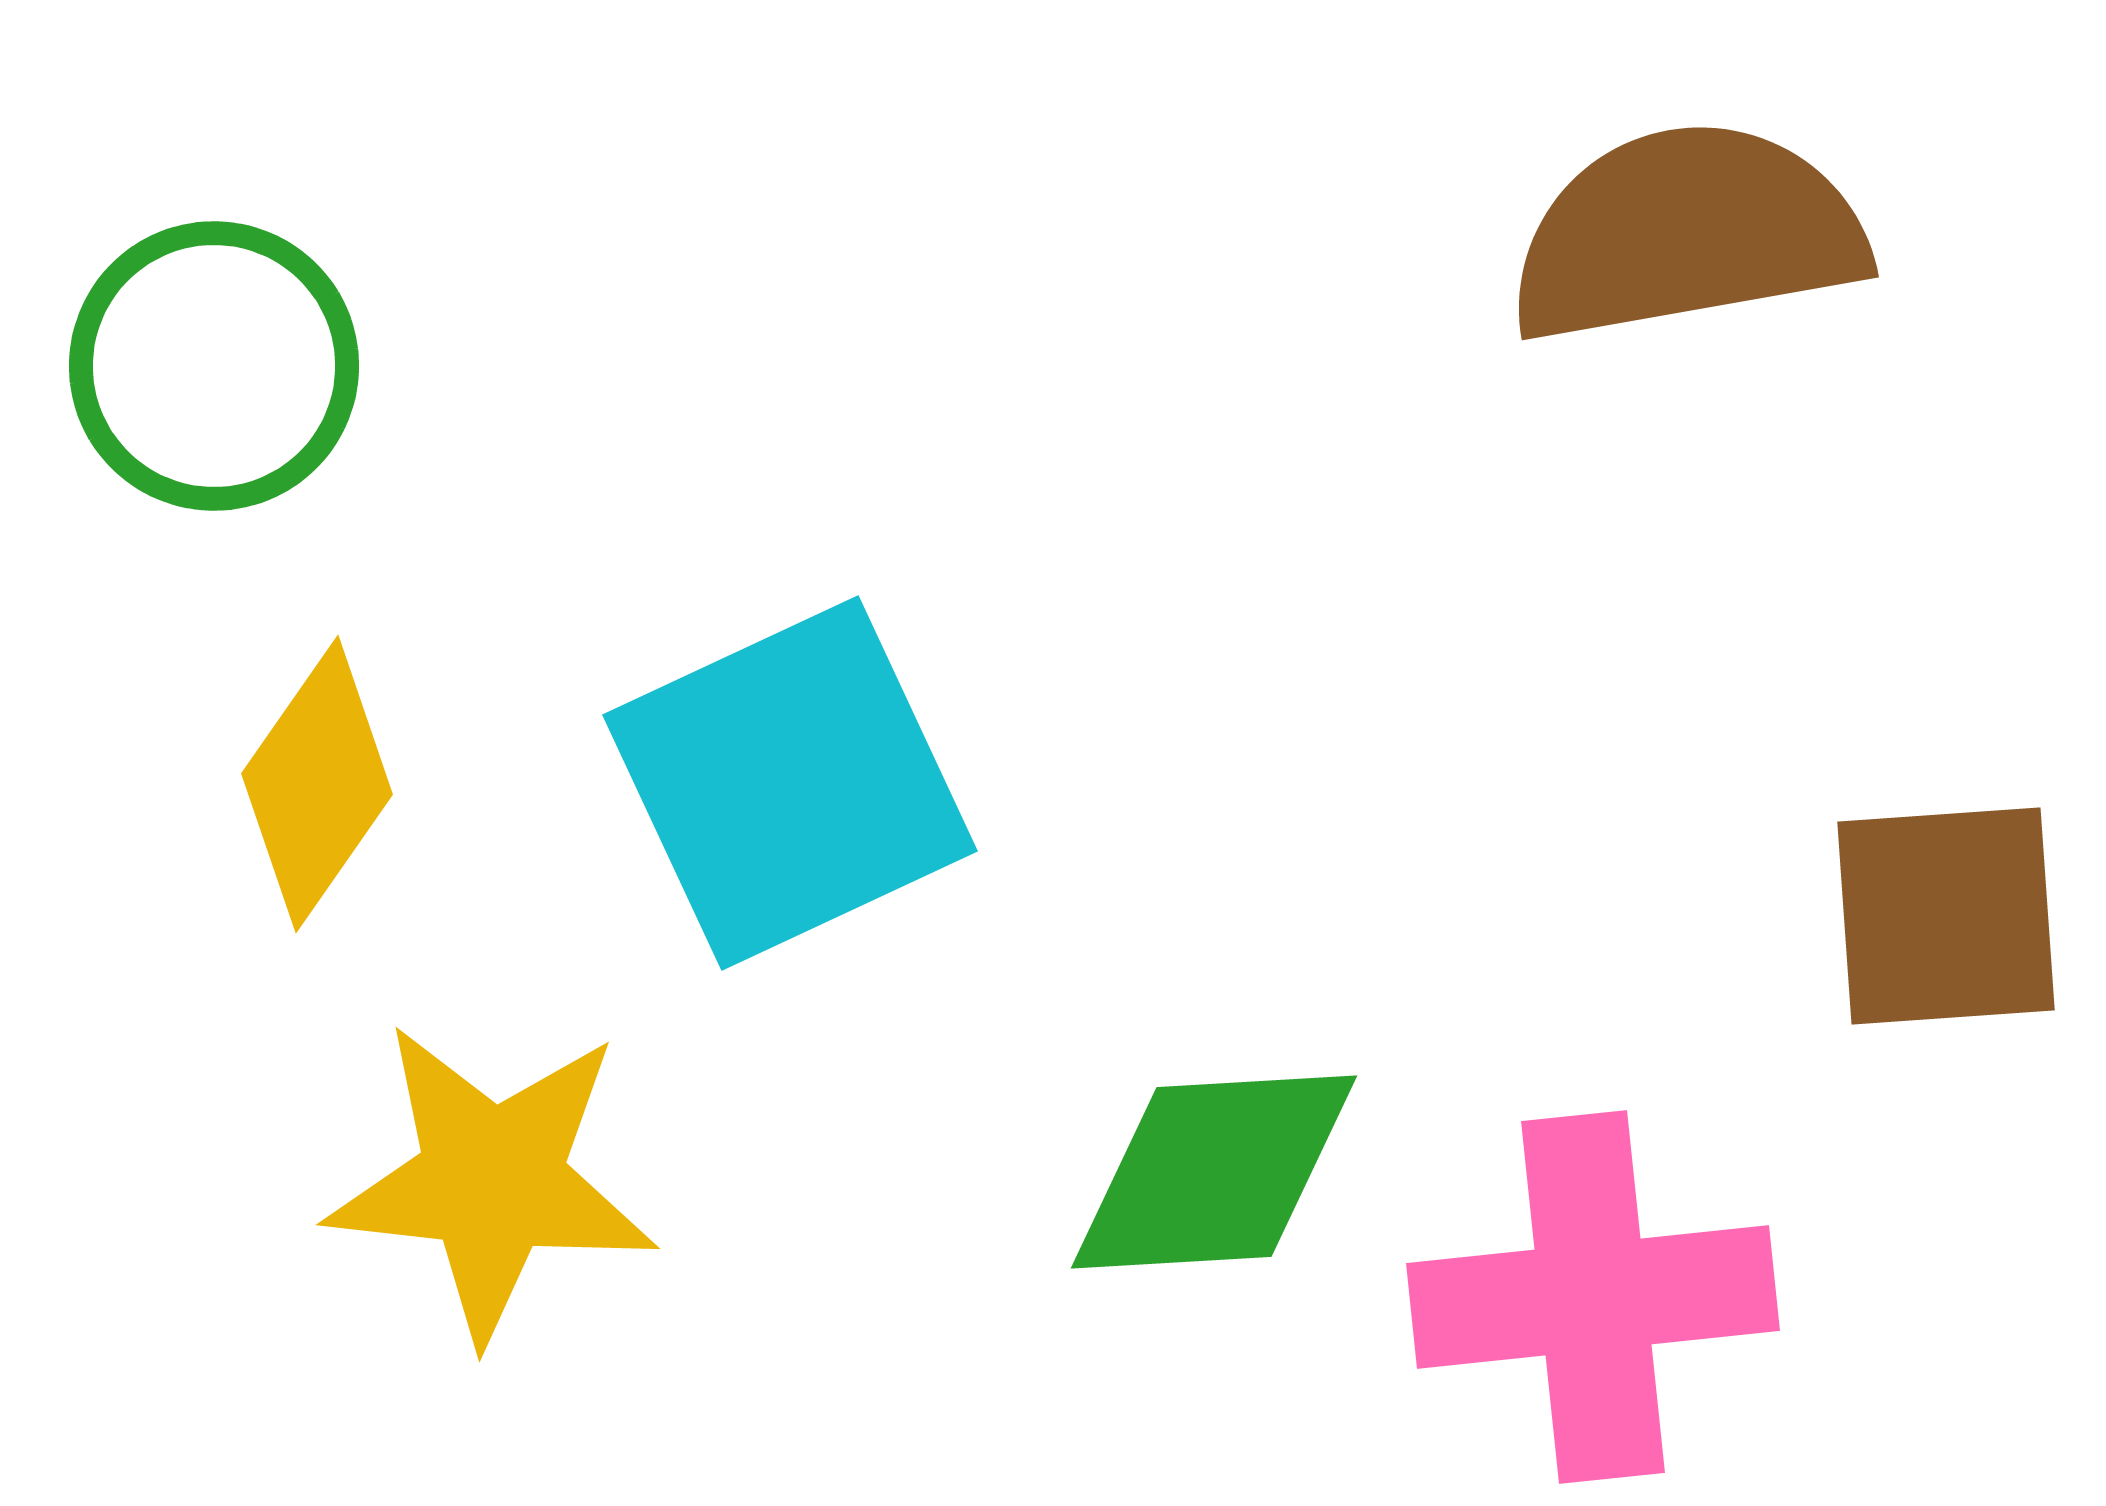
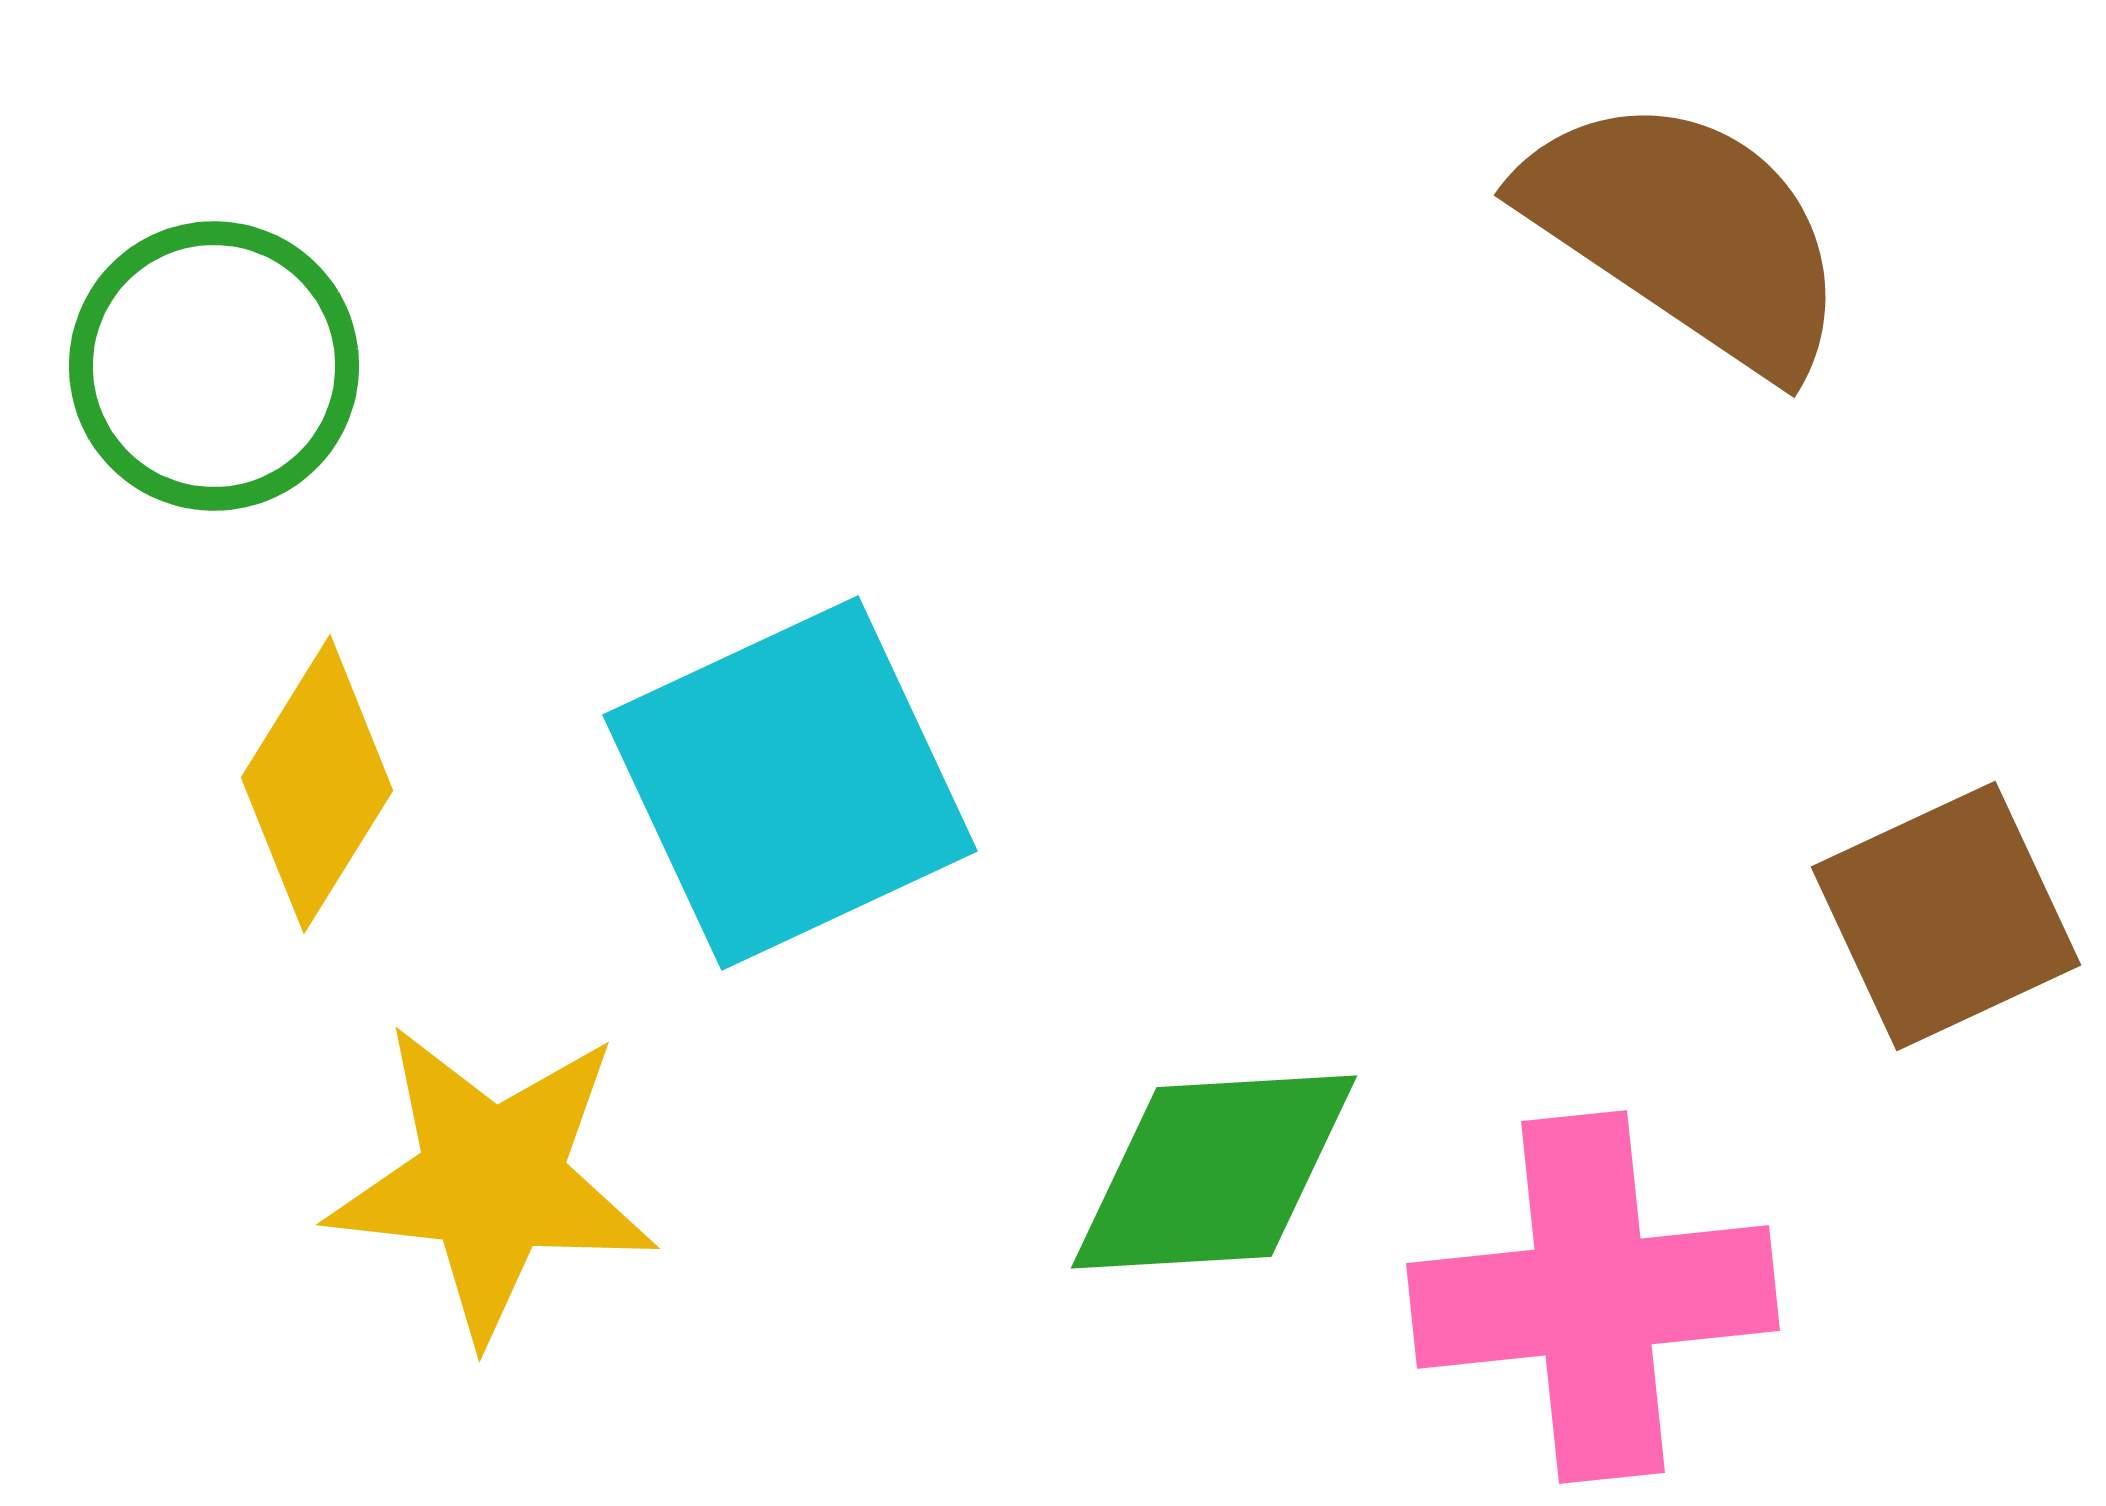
brown semicircle: rotated 44 degrees clockwise
yellow diamond: rotated 3 degrees counterclockwise
brown square: rotated 21 degrees counterclockwise
